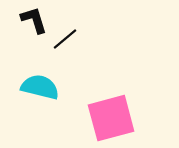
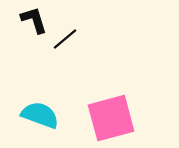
cyan semicircle: moved 28 px down; rotated 6 degrees clockwise
